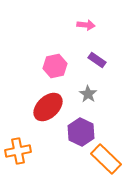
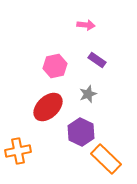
gray star: rotated 18 degrees clockwise
